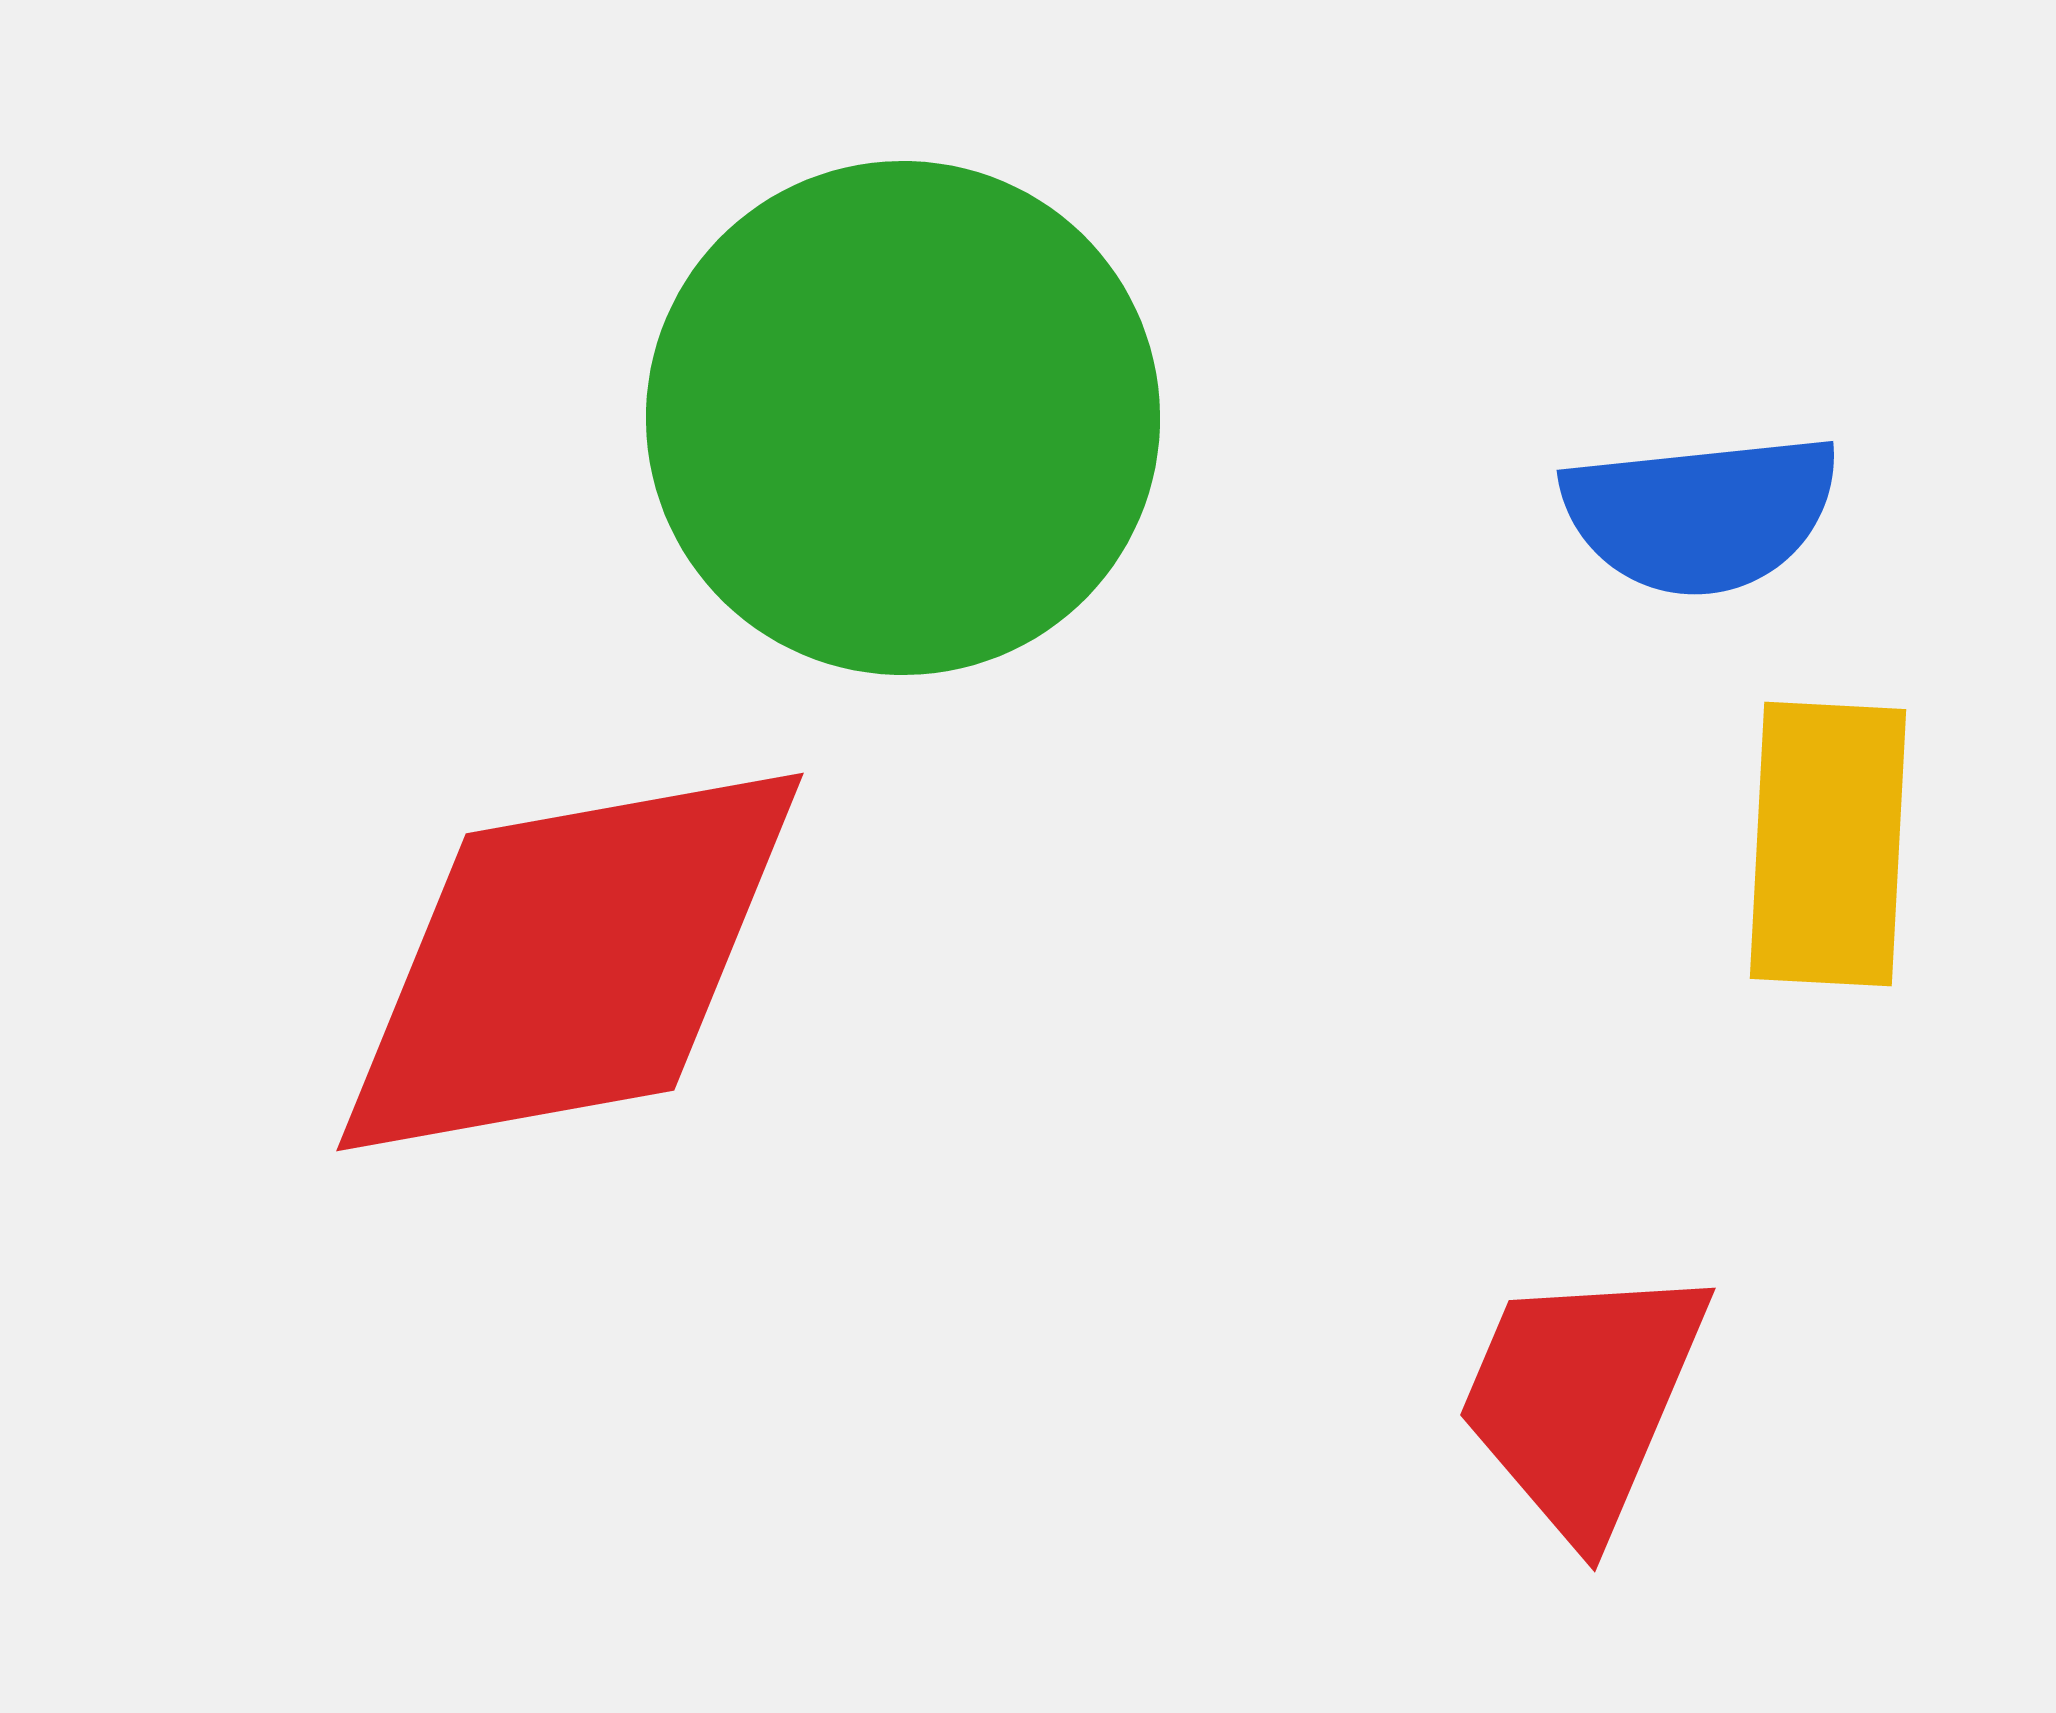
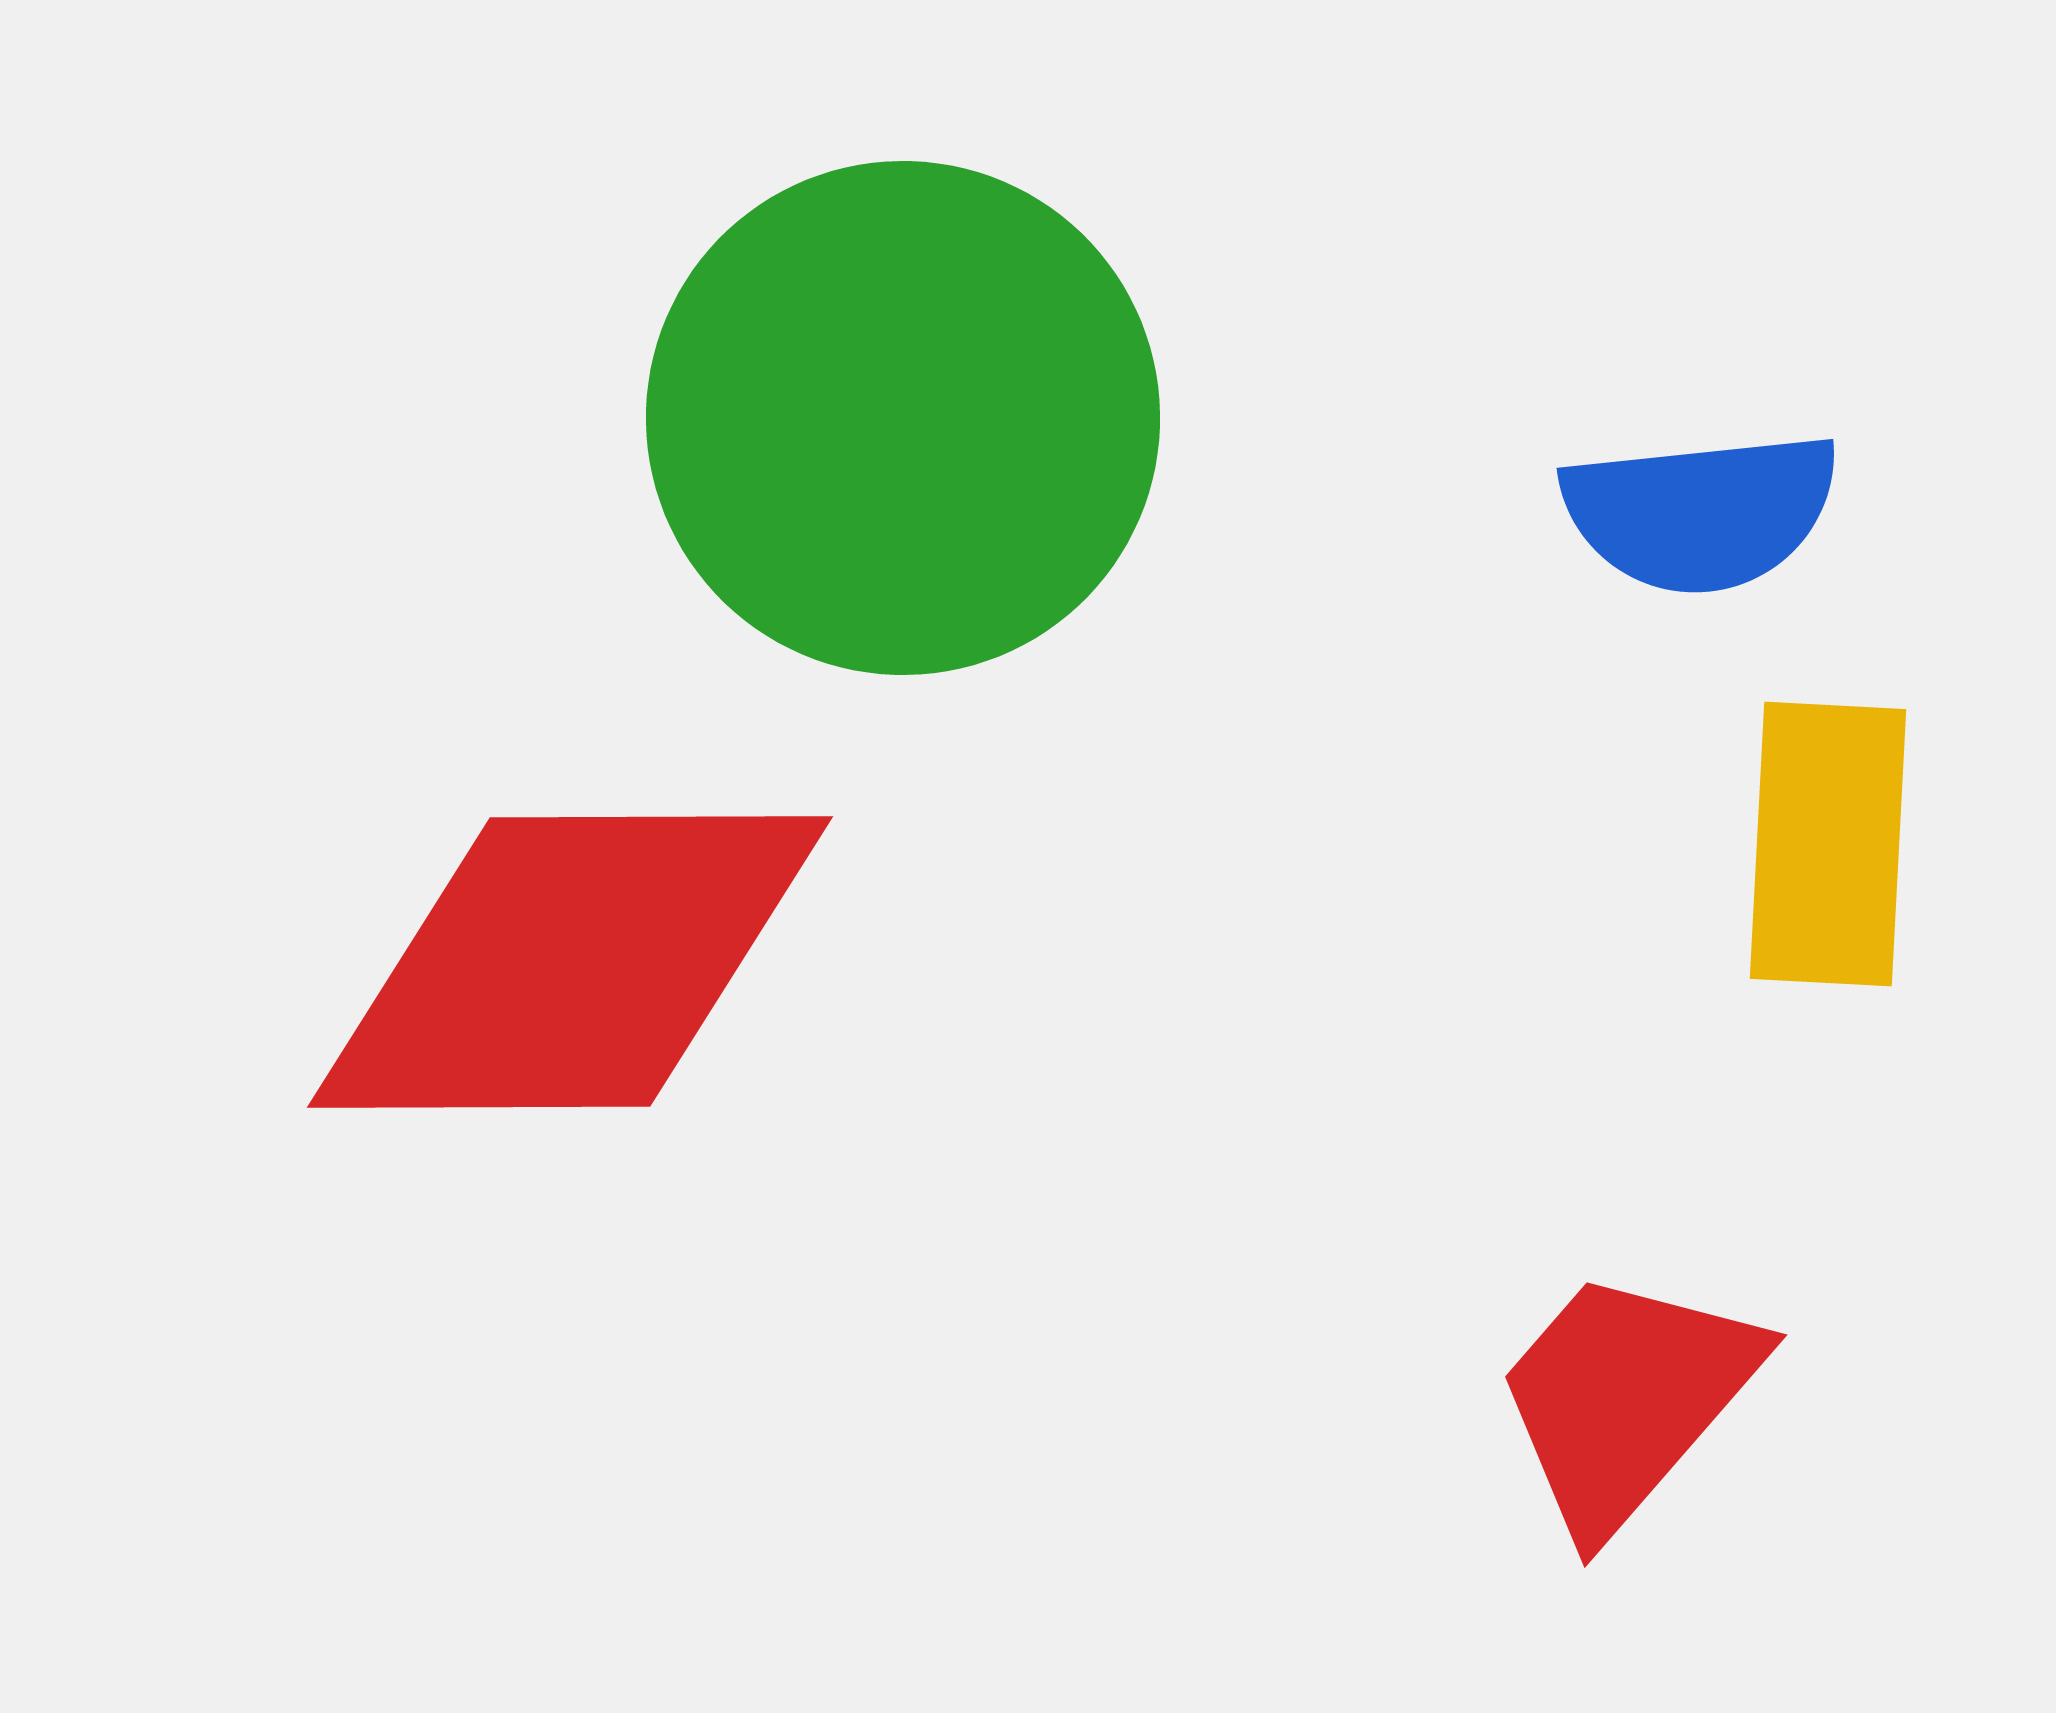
blue semicircle: moved 2 px up
red diamond: rotated 10 degrees clockwise
red trapezoid: moved 44 px right; rotated 18 degrees clockwise
